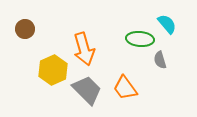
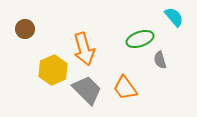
cyan semicircle: moved 7 px right, 7 px up
green ellipse: rotated 24 degrees counterclockwise
